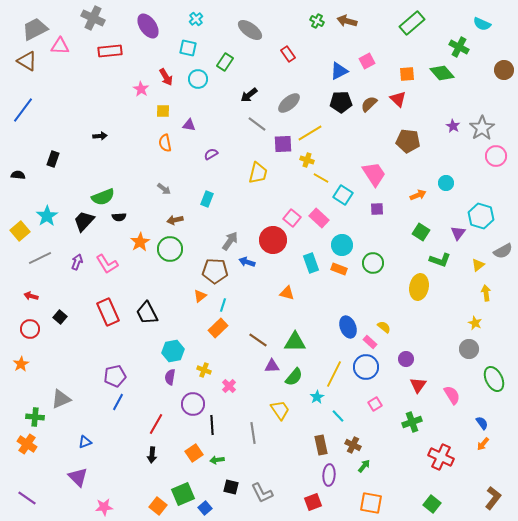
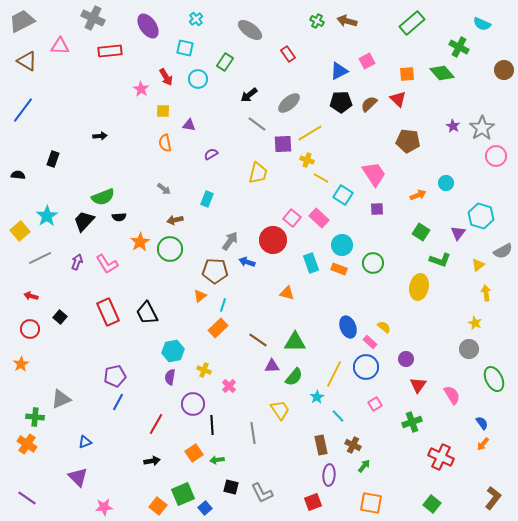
gray trapezoid at (35, 29): moved 13 px left, 8 px up
cyan square at (188, 48): moved 3 px left
black arrow at (152, 455): moved 6 px down; rotated 105 degrees counterclockwise
